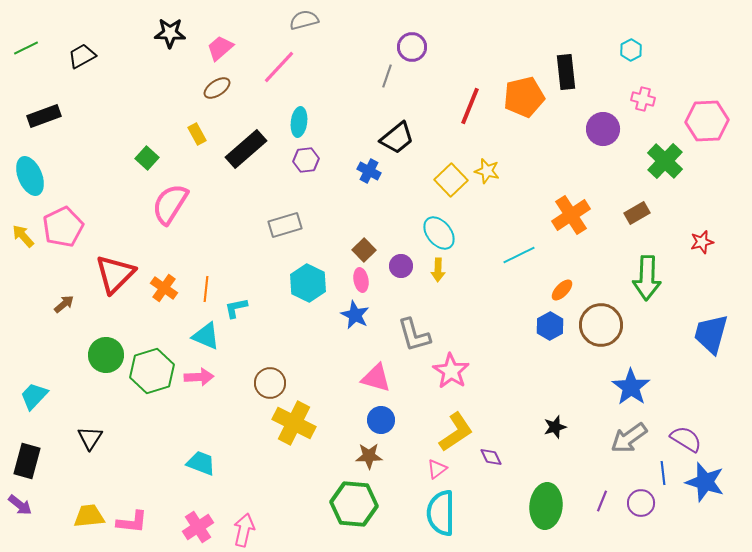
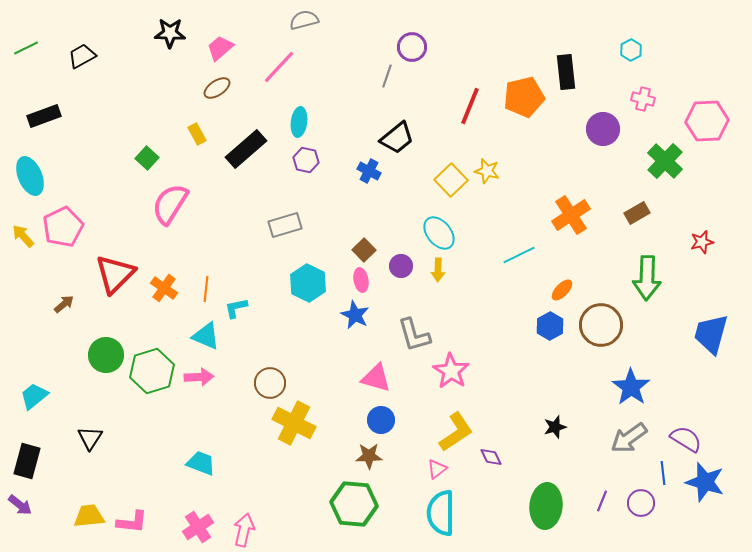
purple hexagon at (306, 160): rotated 20 degrees clockwise
cyan trapezoid at (34, 396): rotated 8 degrees clockwise
